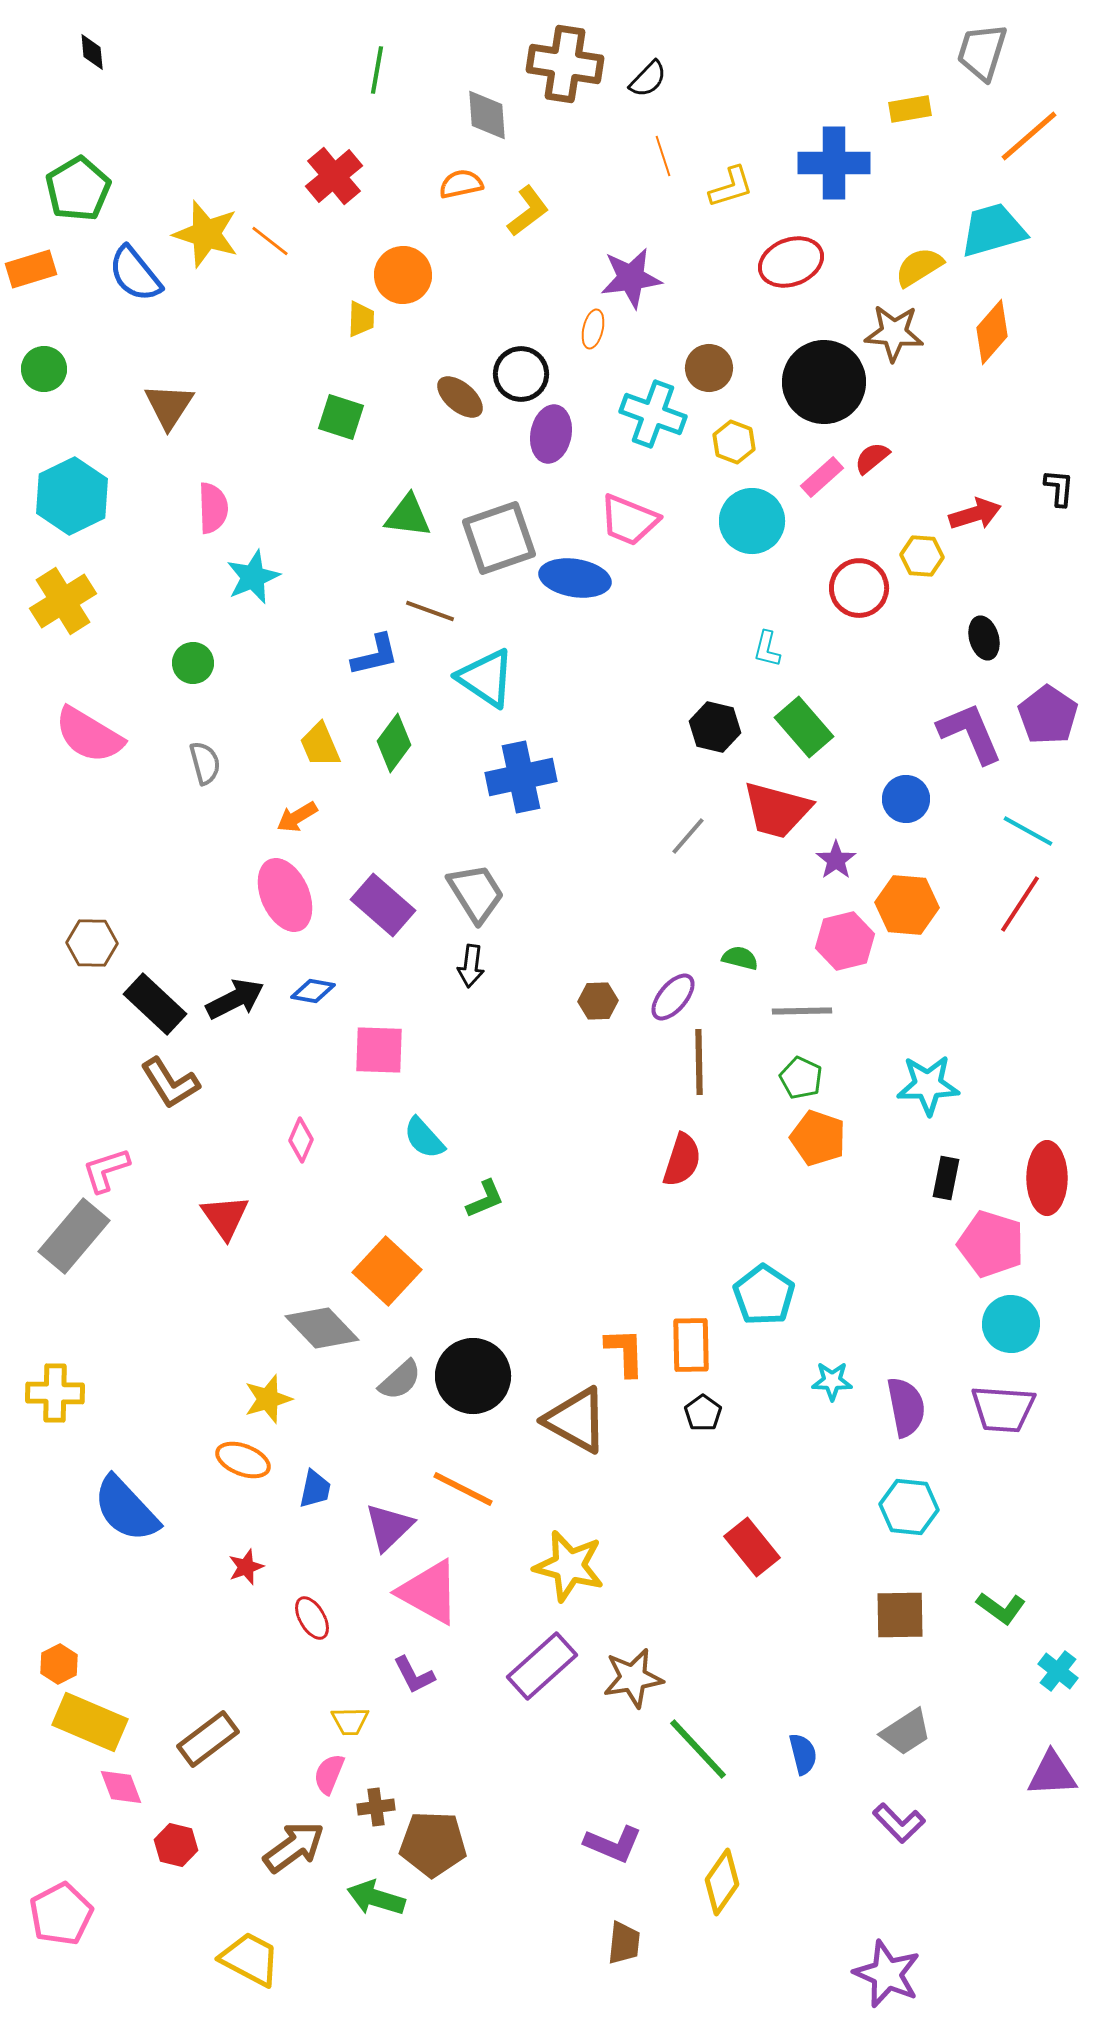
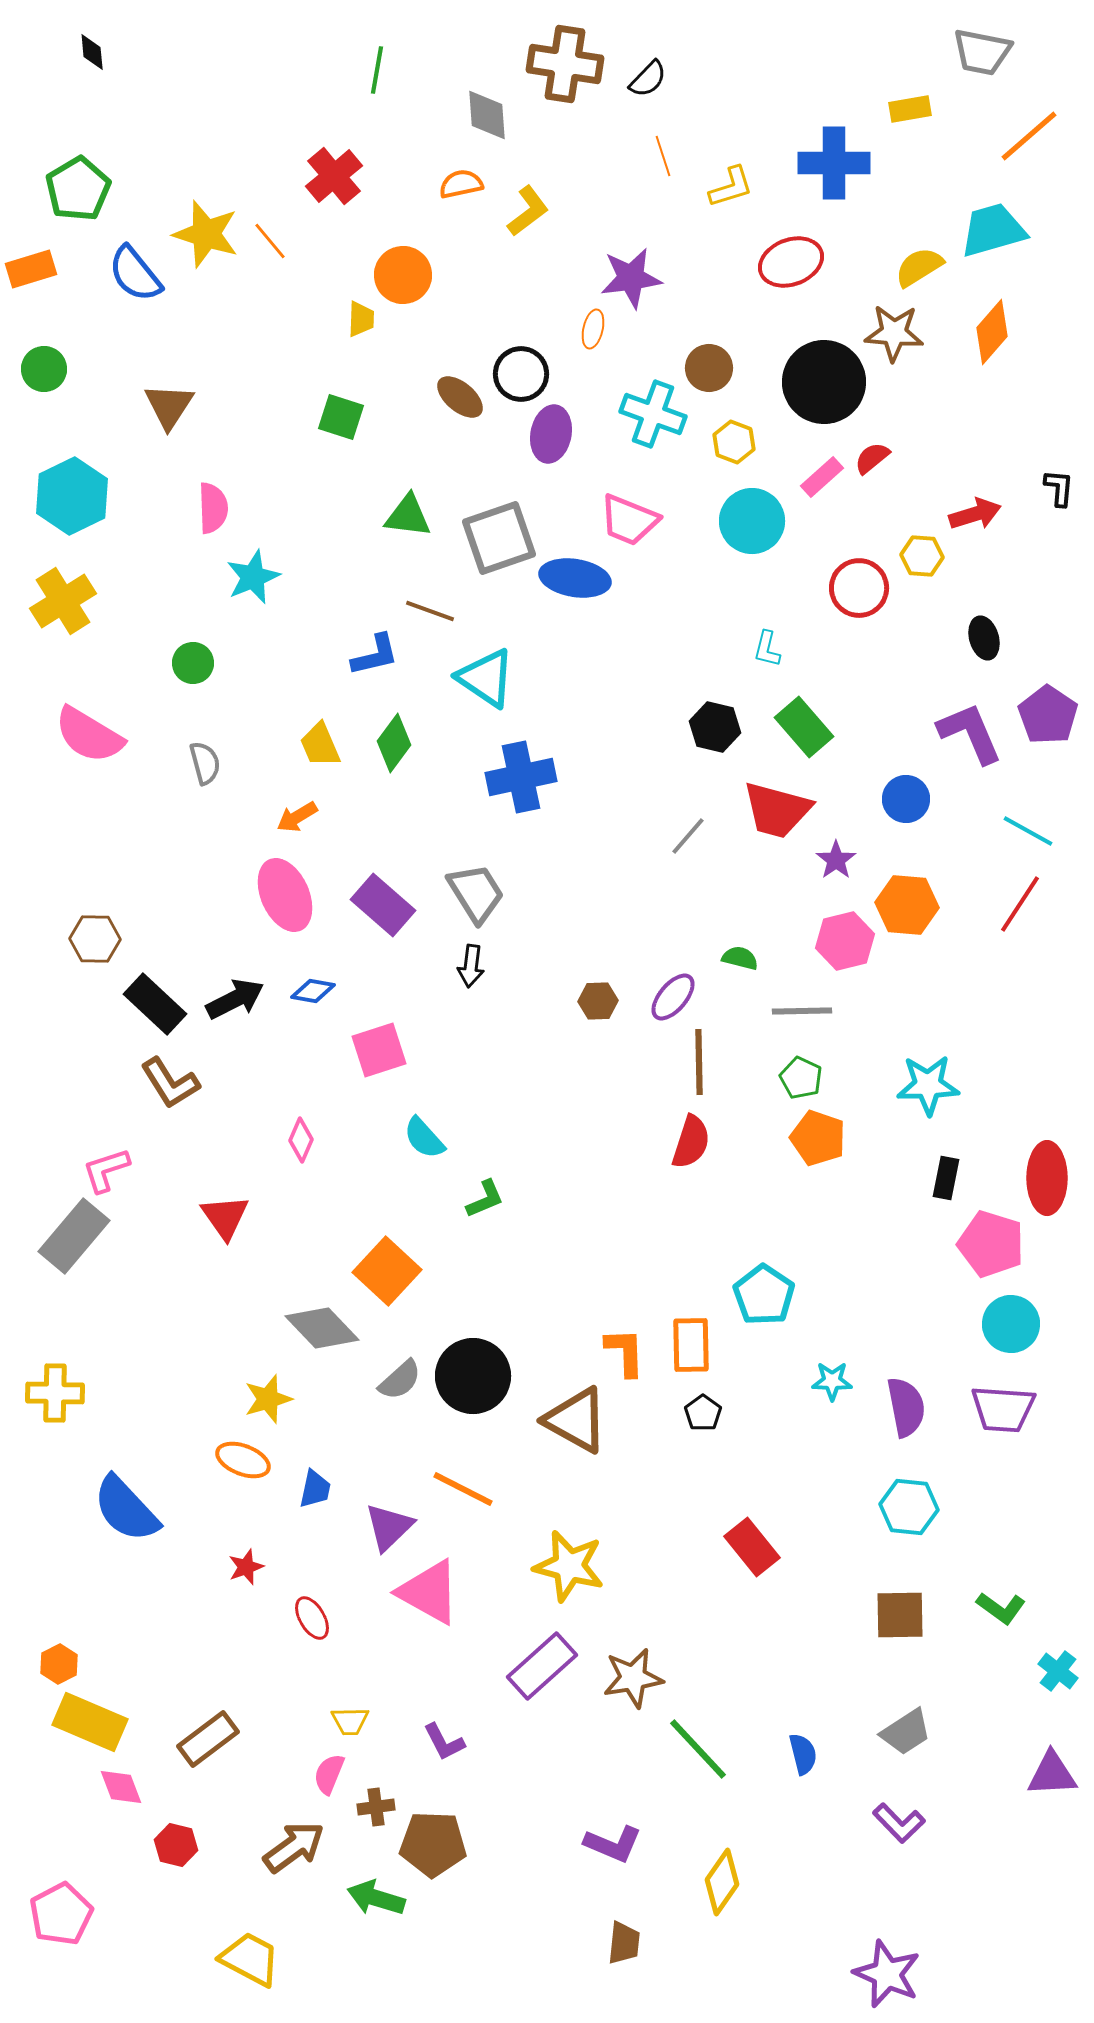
gray trapezoid at (982, 52): rotated 96 degrees counterclockwise
orange line at (270, 241): rotated 12 degrees clockwise
brown hexagon at (92, 943): moved 3 px right, 4 px up
pink square at (379, 1050): rotated 20 degrees counterclockwise
red semicircle at (682, 1160): moved 9 px right, 18 px up
purple L-shape at (414, 1675): moved 30 px right, 67 px down
